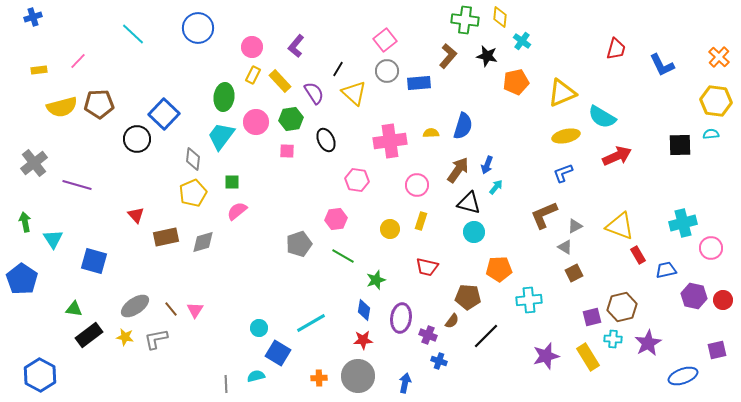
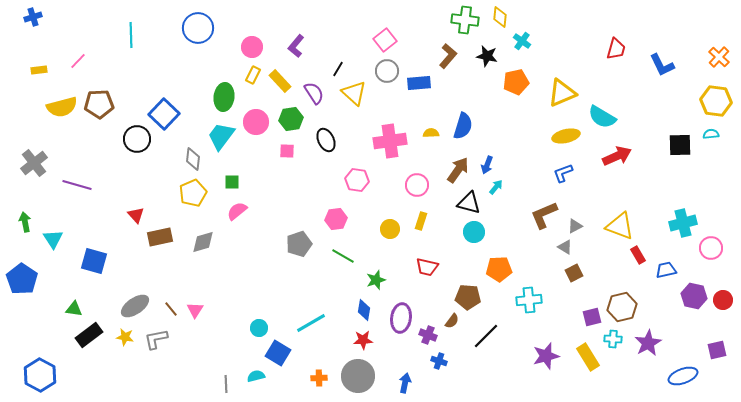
cyan line at (133, 34): moved 2 px left, 1 px down; rotated 45 degrees clockwise
brown rectangle at (166, 237): moved 6 px left
